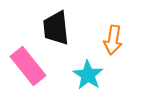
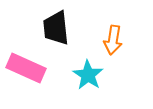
pink rectangle: moved 2 px left, 2 px down; rotated 27 degrees counterclockwise
